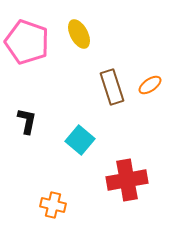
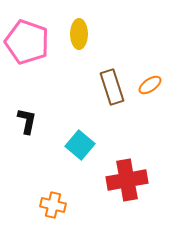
yellow ellipse: rotated 28 degrees clockwise
cyan square: moved 5 px down
